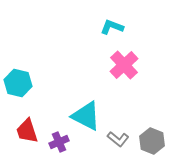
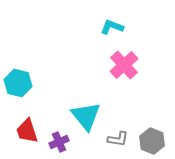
cyan triangle: rotated 24 degrees clockwise
gray L-shape: rotated 30 degrees counterclockwise
